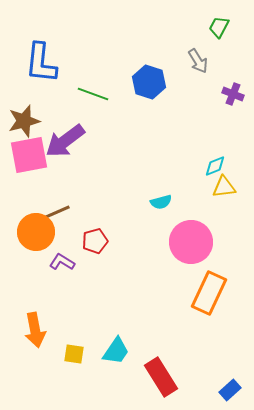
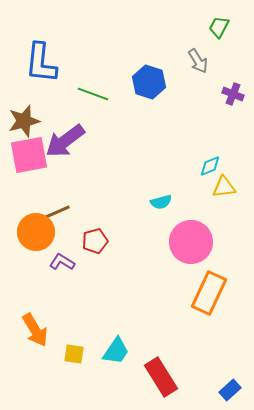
cyan diamond: moved 5 px left
orange arrow: rotated 20 degrees counterclockwise
